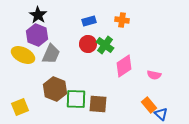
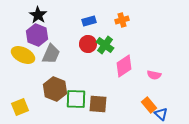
orange cross: rotated 24 degrees counterclockwise
